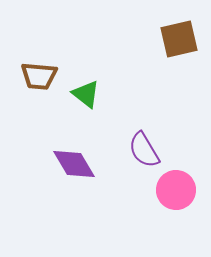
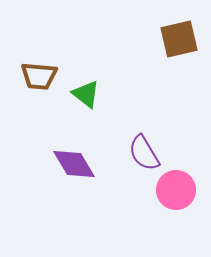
purple semicircle: moved 3 px down
